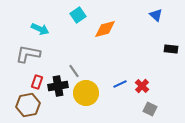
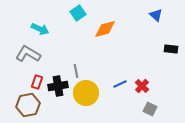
cyan square: moved 2 px up
gray L-shape: rotated 20 degrees clockwise
gray line: moved 2 px right; rotated 24 degrees clockwise
